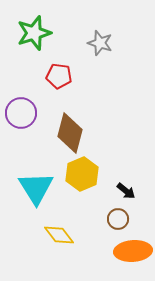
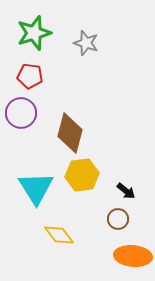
gray star: moved 14 px left
red pentagon: moved 29 px left
yellow hexagon: moved 1 px down; rotated 16 degrees clockwise
orange ellipse: moved 5 px down; rotated 9 degrees clockwise
